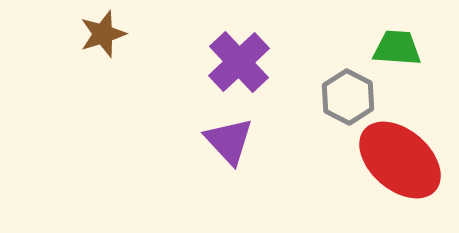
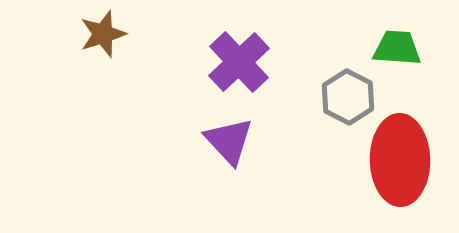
red ellipse: rotated 48 degrees clockwise
